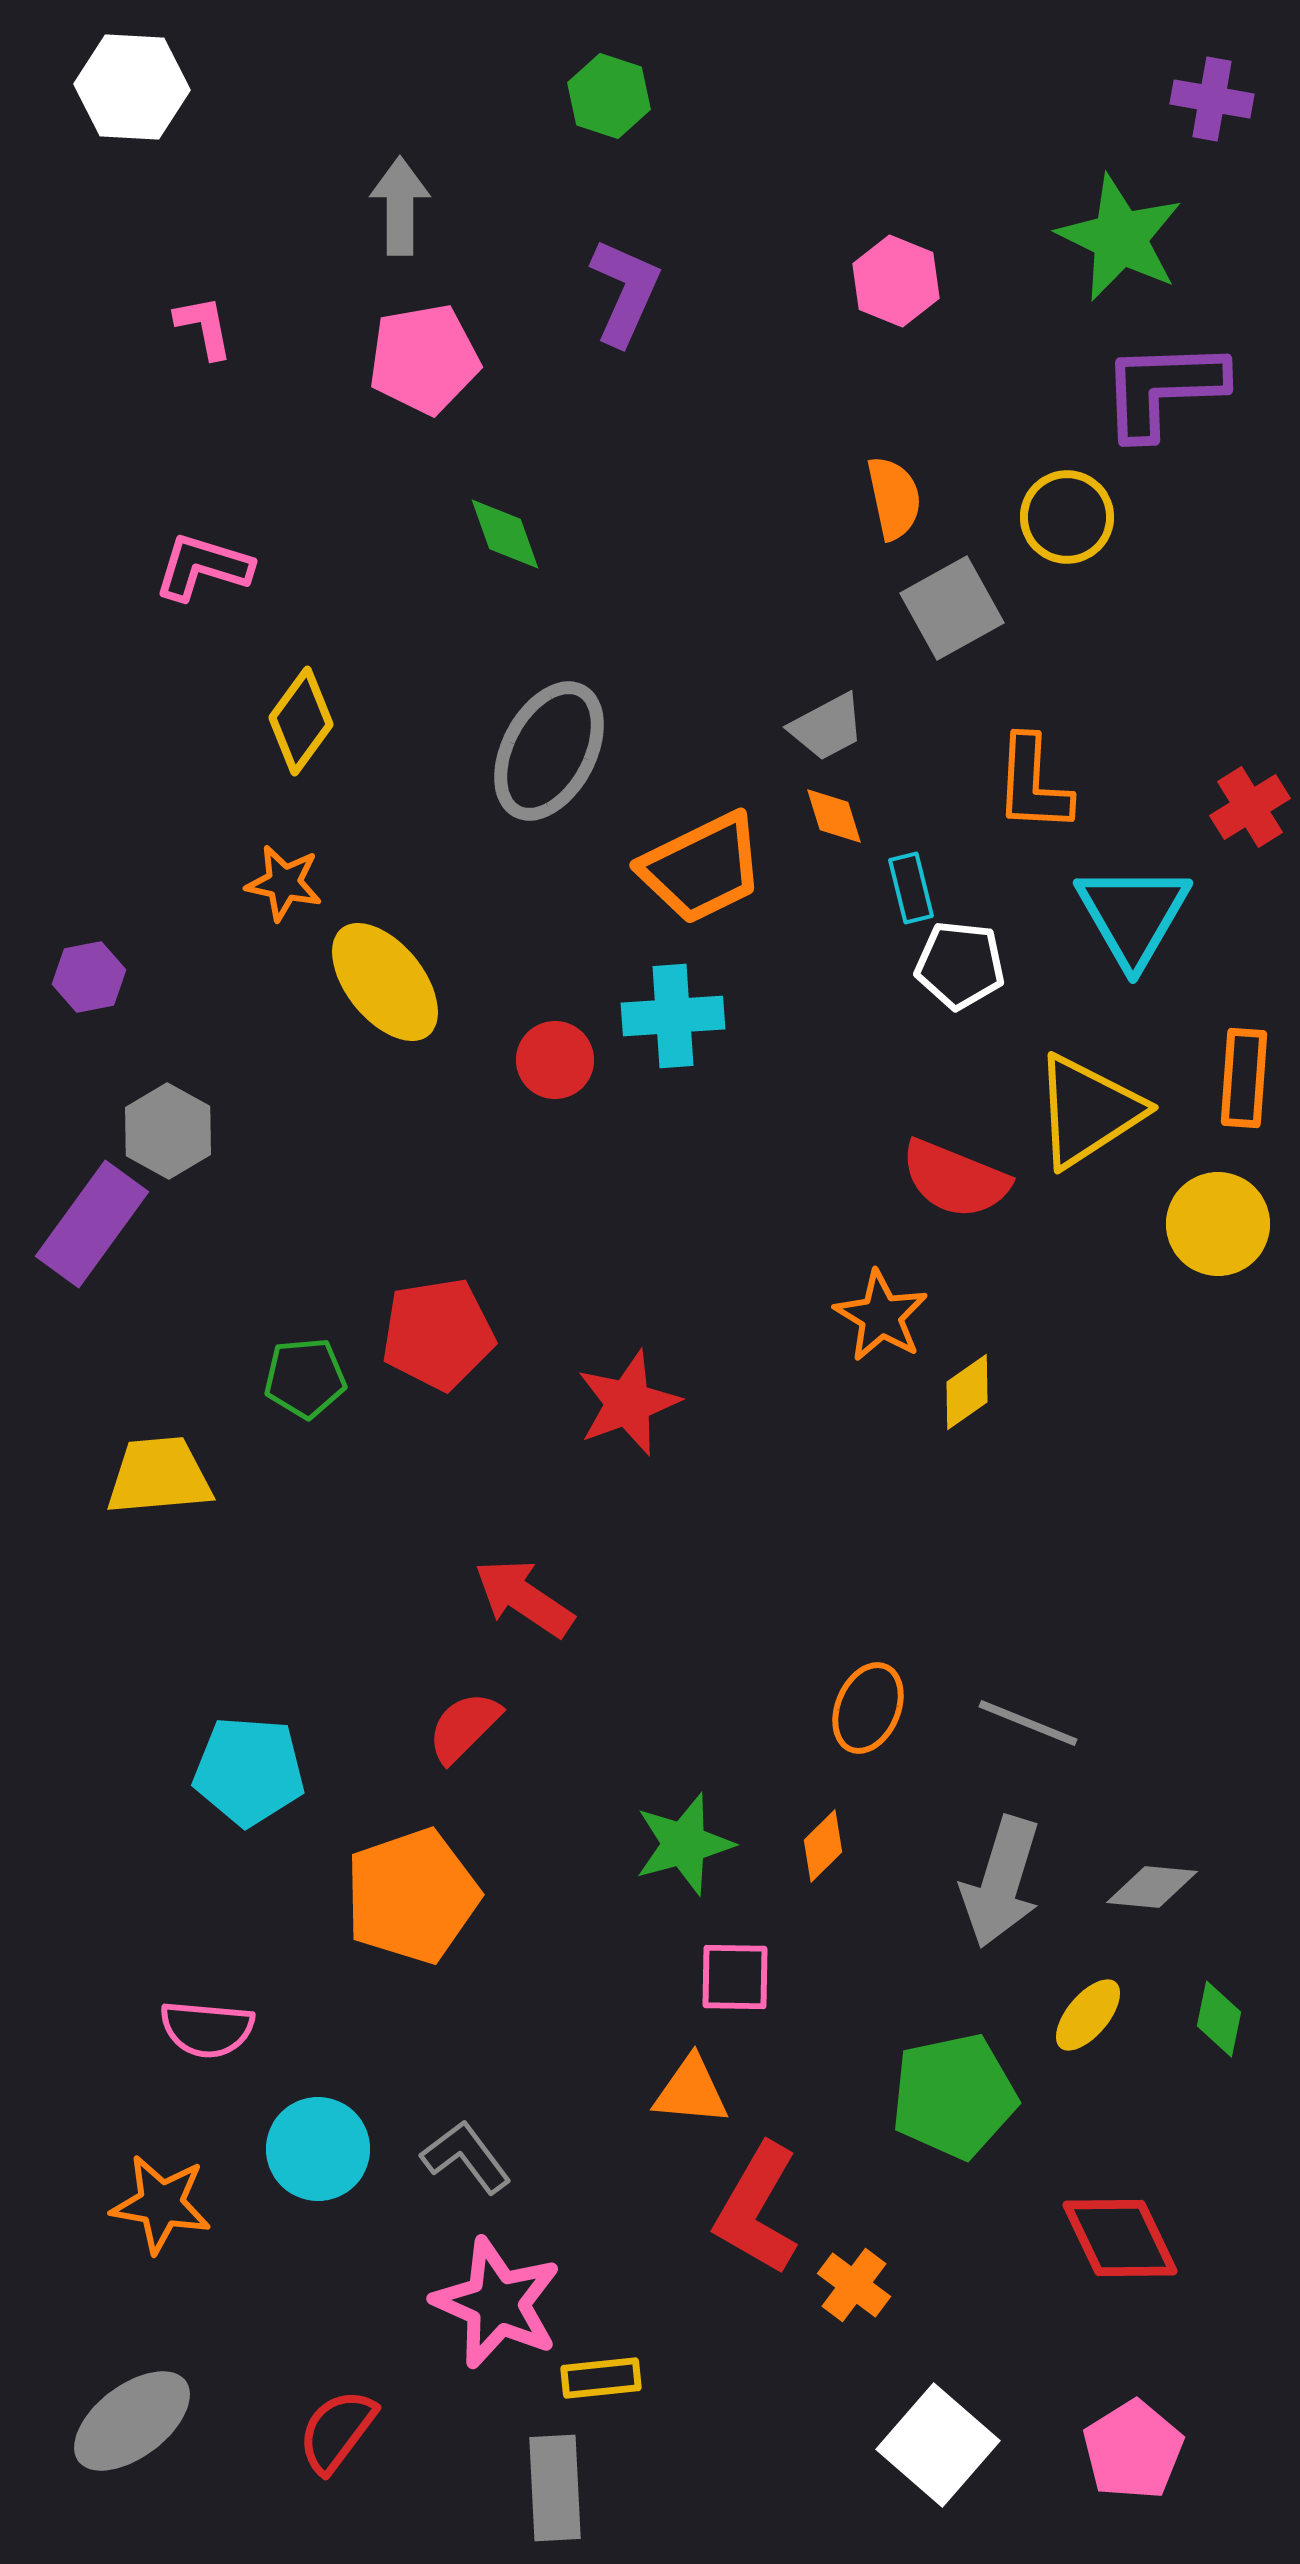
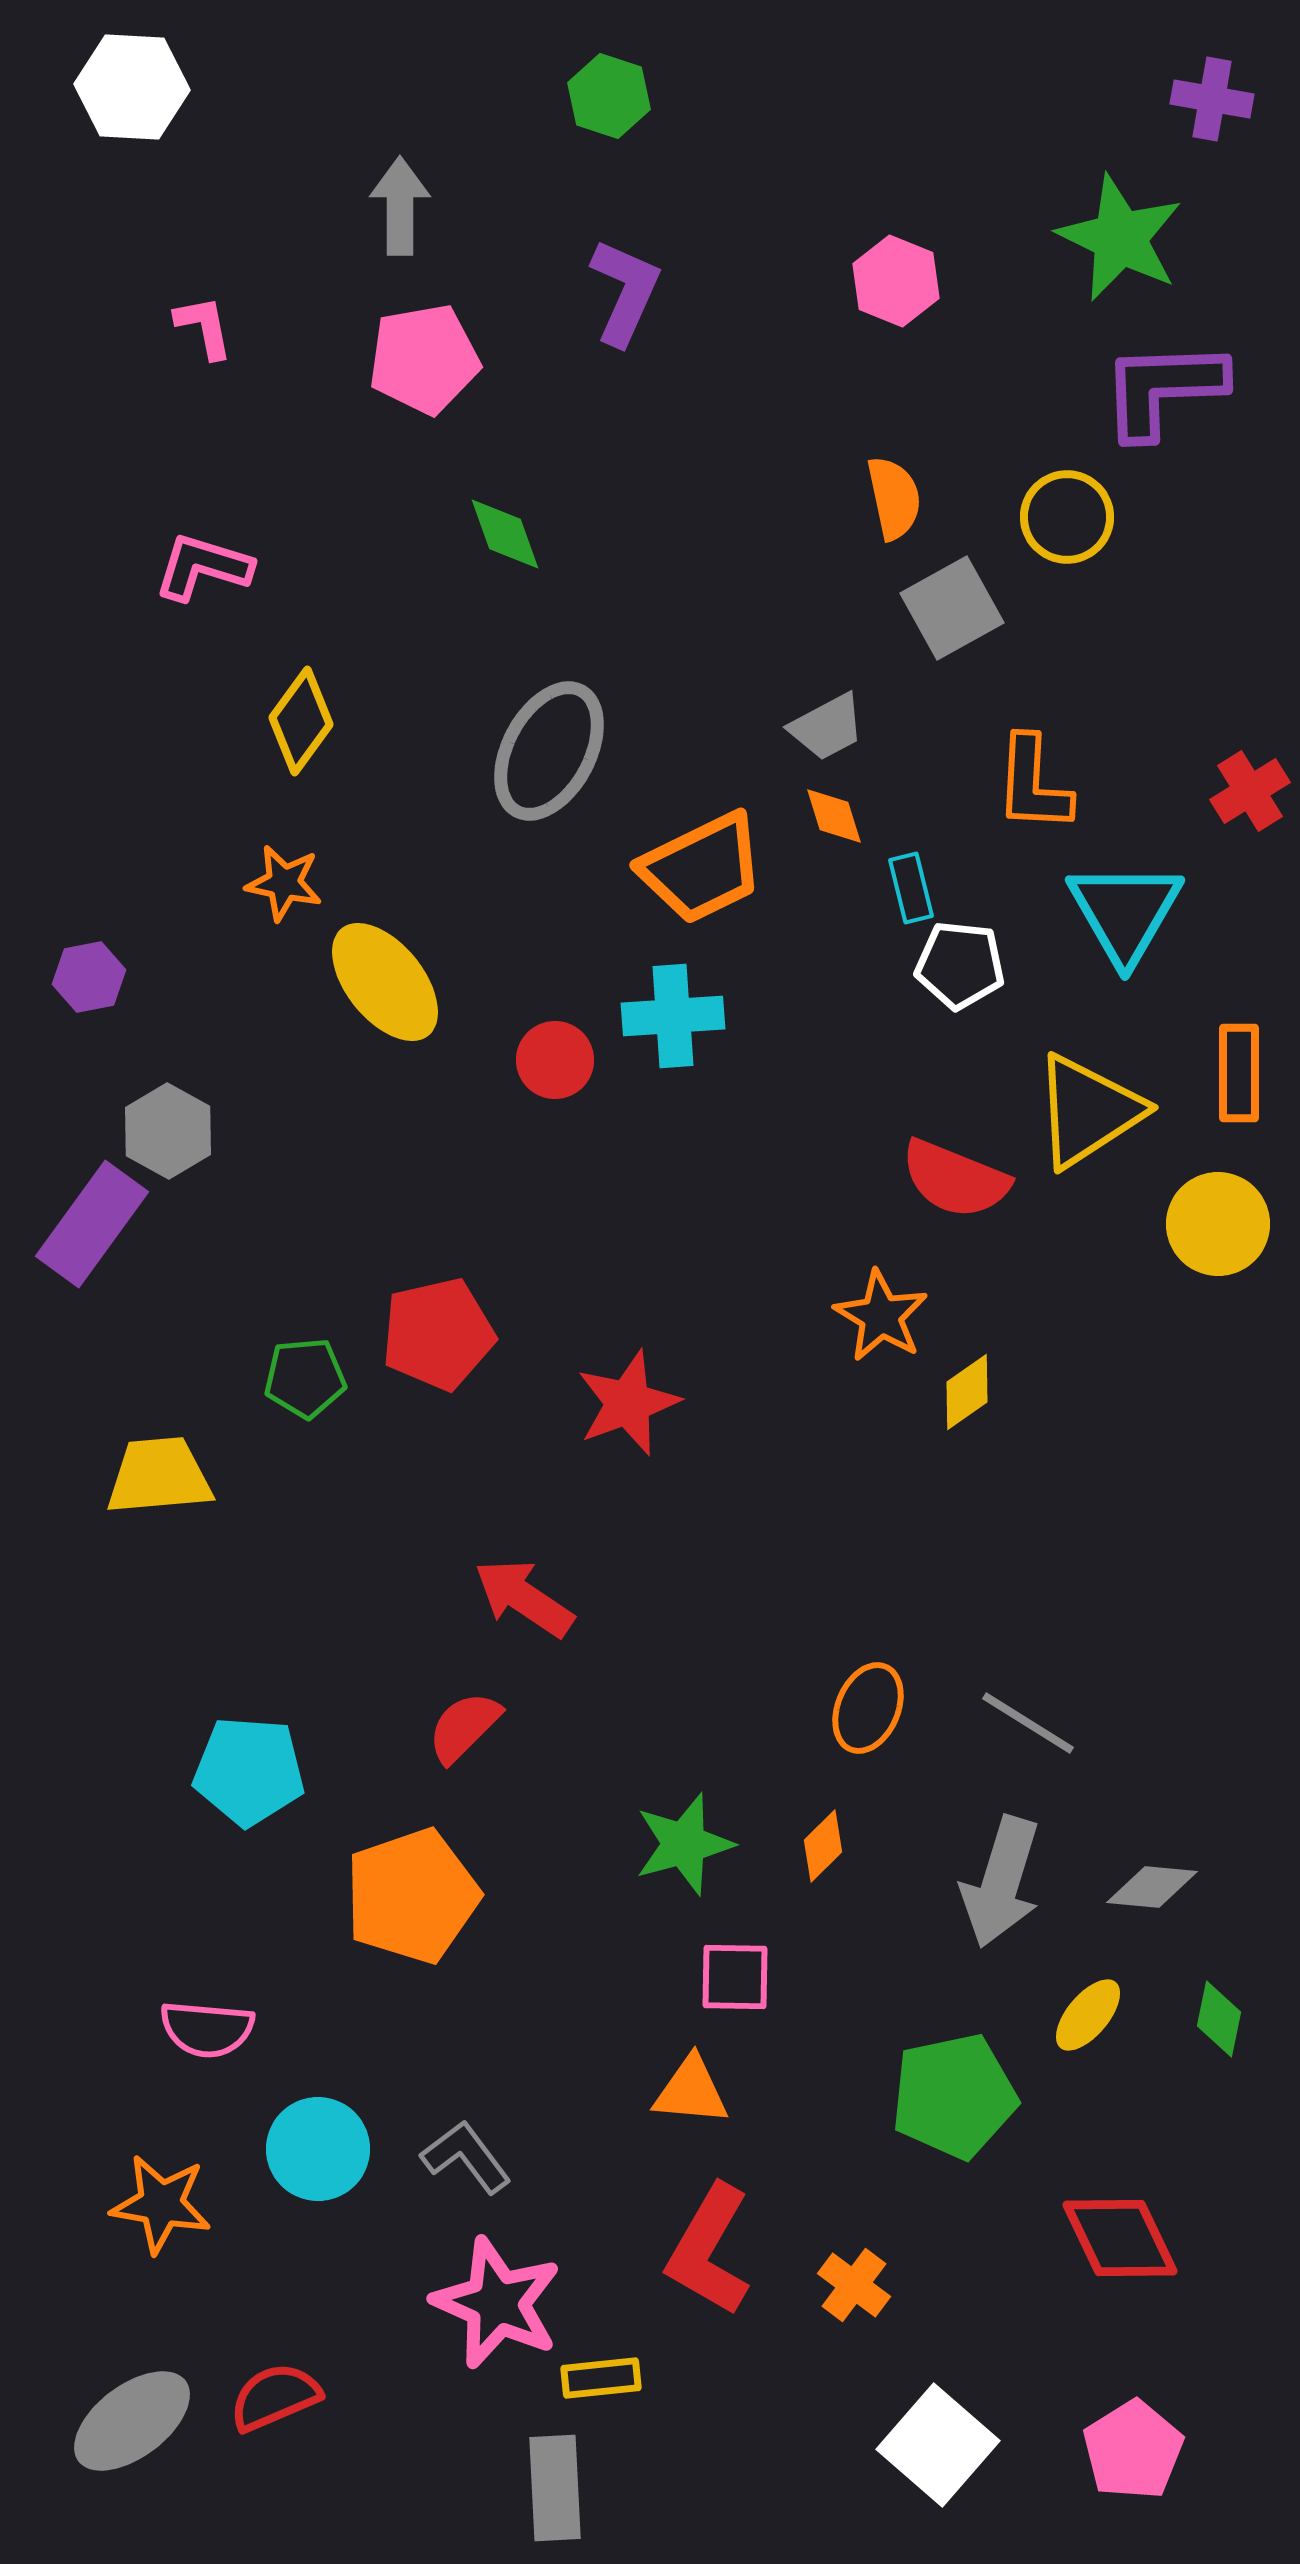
red cross at (1250, 807): moved 16 px up
cyan triangle at (1133, 915): moved 8 px left, 3 px up
orange rectangle at (1244, 1078): moved 5 px left, 5 px up; rotated 4 degrees counterclockwise
red pentagon at (438, 1334): rotated 4 degrees counterclockwise
gray line at (1028, 1723): rotated 10 degrees clockwise
red L-shape at (757, 2209): moved 48 px left, 41 px down
red semicircle at (337, 2431): moved 62 px left, 34 px up; rotated 30 degrees clockwise
